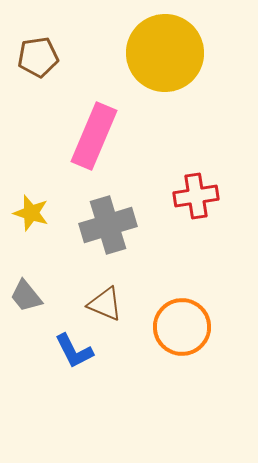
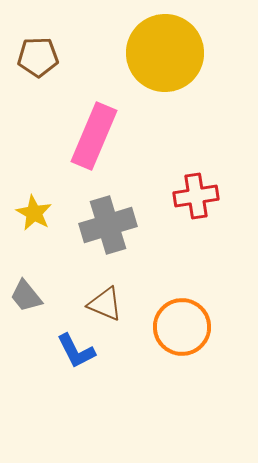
brown pentagon: rotated 6 degrees clockwise
yellow star: moved 3 px right; rotated 12 degrees clockwise
blue L-shape: moved 2 px right
